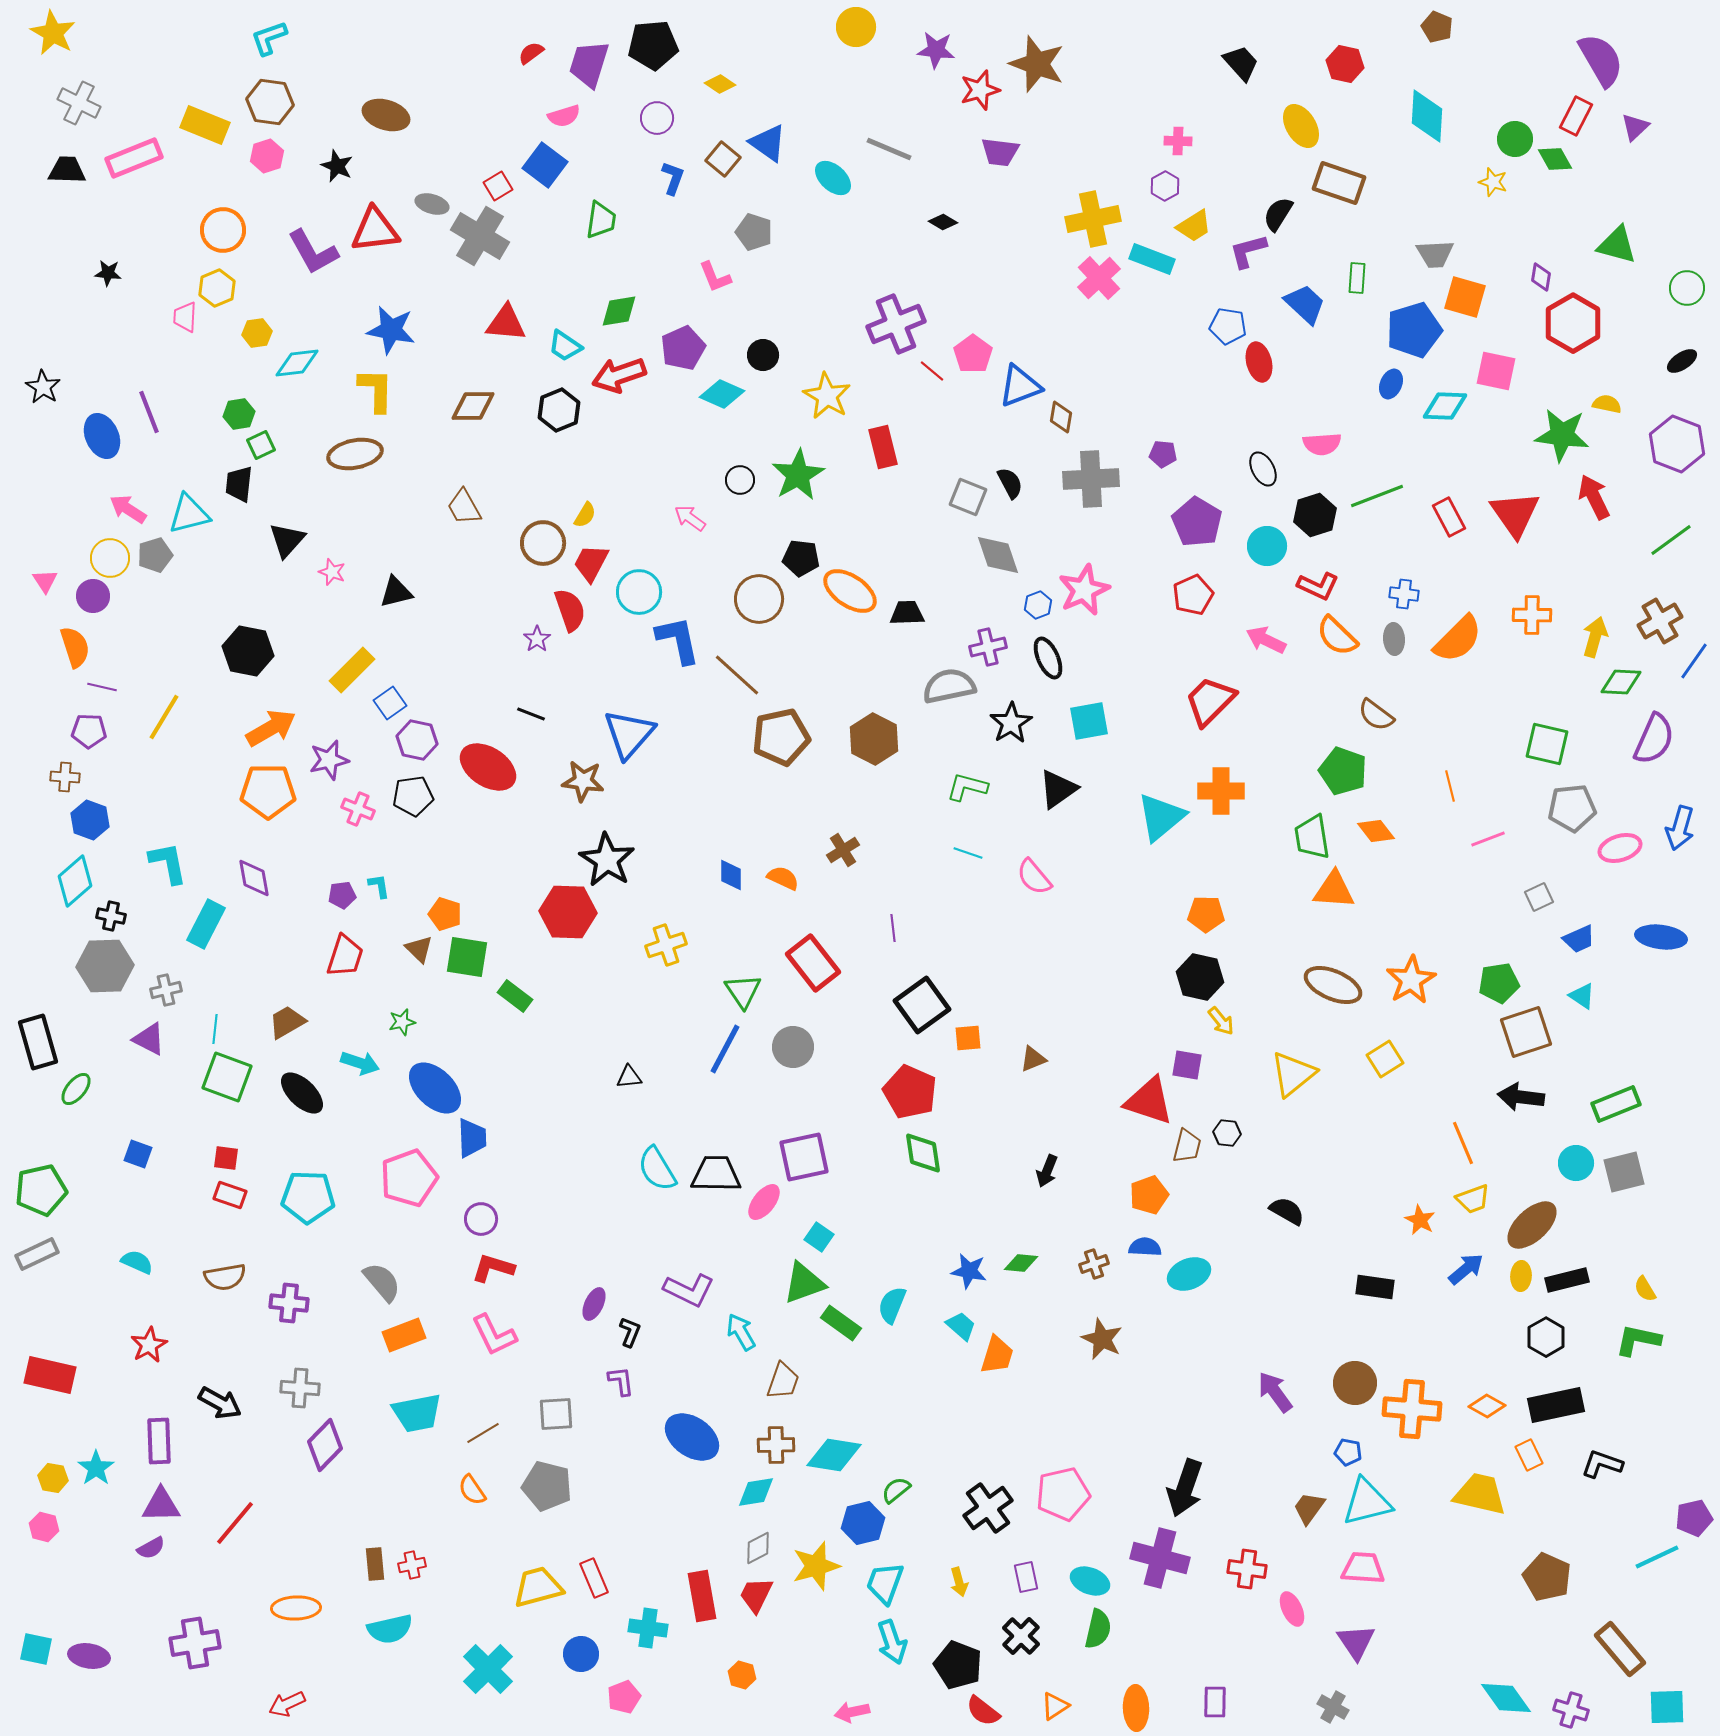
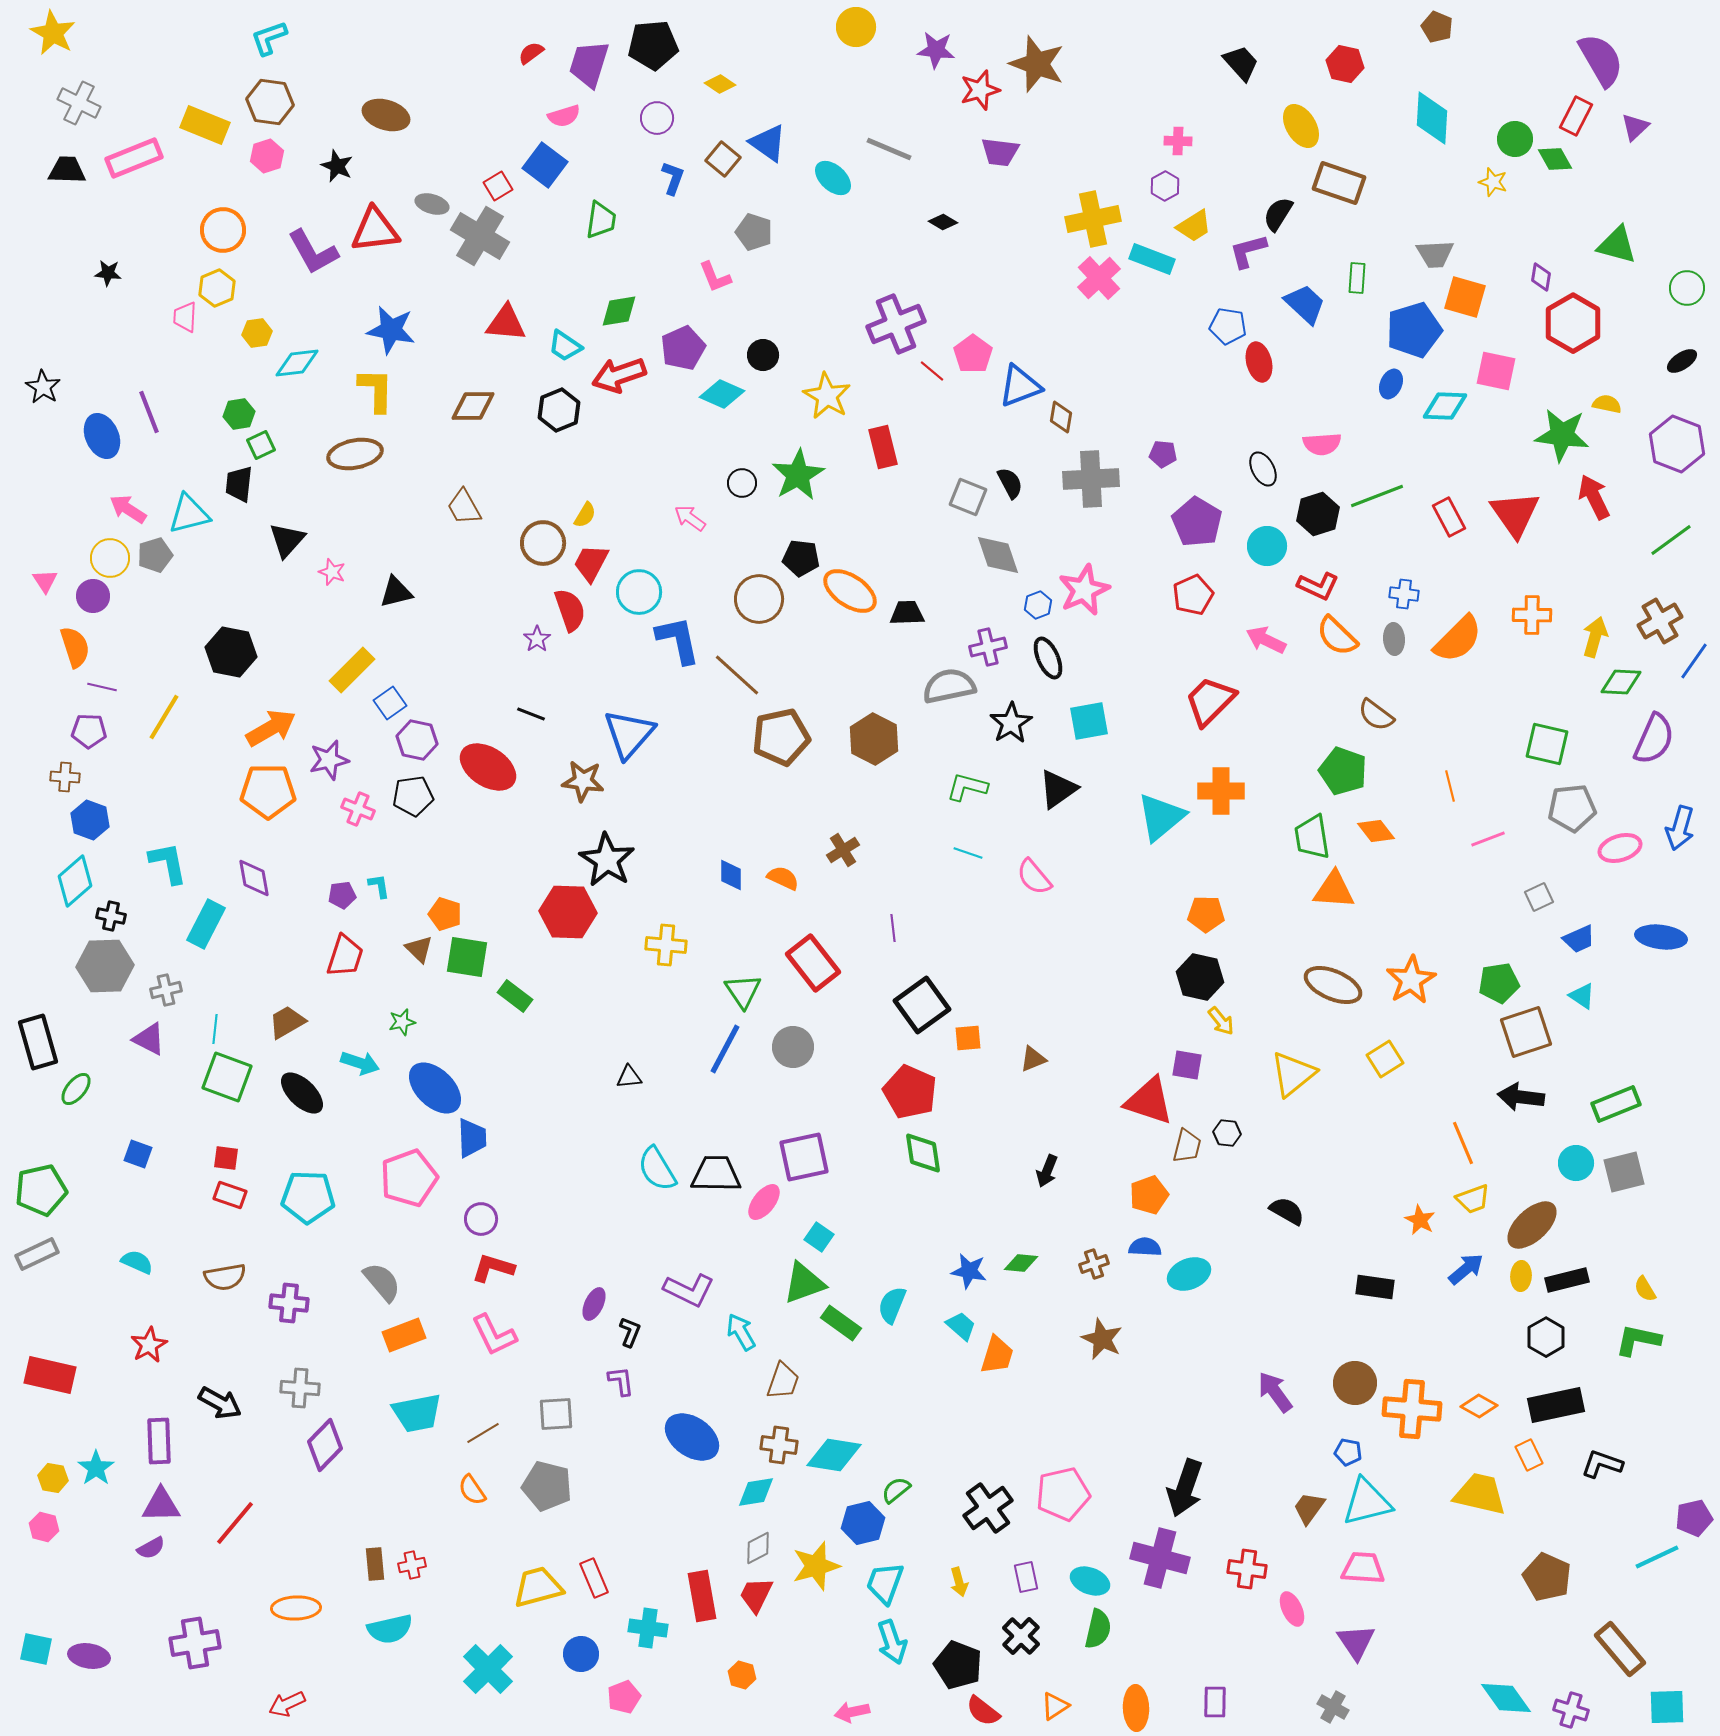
cyan diamond at (1427, 116): moved 5 px right, 2 px down
black circle at (740, 480): moved 2 px right, 3 px down
black hexagon at (1315, 515): moved 3 px right, 1 px up
black hexagon at (248, 651): moved 17 px left, 1 px down
yellow cross at (666, 945): rotated 24 degrees clockwise
orange diamond at (1487, 1406): moved 8 px left
brown cross at (776, 1445): moved 3 px right; rotated 9 degrees clockwise
